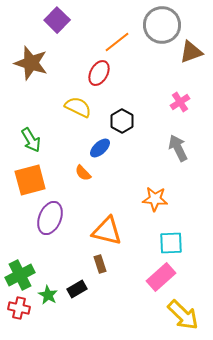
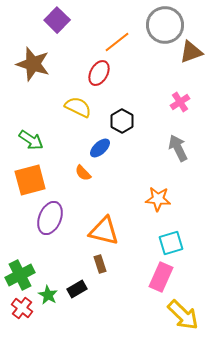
gray circle: moved 3 px right
brown star: moved 2 px right, 1 px down
green arrow: rotated 25 degrees counterclockwise
orange star: moved 3 px right
orange triangle: moved 3 px left
cyan square: rotated 15 degrees counterclockwise
pink rectangle: rotated 24 degrees counterclockwise
red cross: moved 3 px right; rotated 25 degrees clockwise
